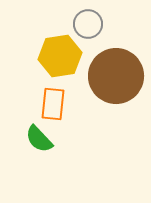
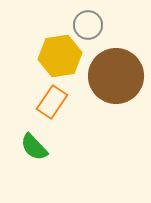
gray circle: moved 1 px down
orange rectangle: moved 1 px left, 2 px up; rotated 28 degrees clockwise
green semicircle: moved 5 px left, 8 px down
